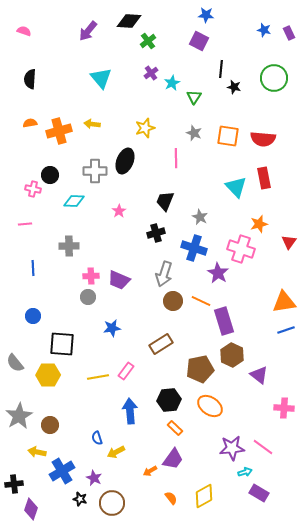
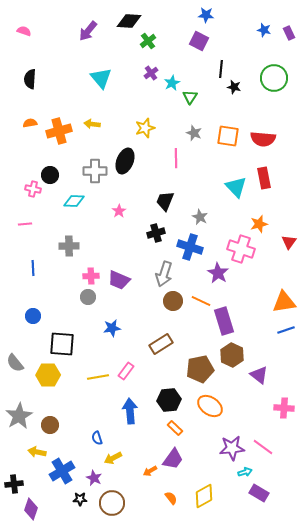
green triangle at (194, 97): moved 4 px left
blue cross at (194, 248): moved 4 px left, 1 px up
yellow arrow at (116, 452): moved 3 px left, 6 px down
black star at (80, 499): rotated 16 degrees counterclockwise
